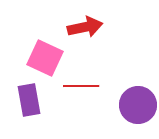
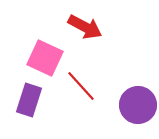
red arrow: rotated 40 degrees clockwise
red line: rotated 48 degrees clockwise
purple rectangle: rotated 28 degrees clockwise
